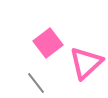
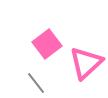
pink square: moved 1 px left, 1 px down
